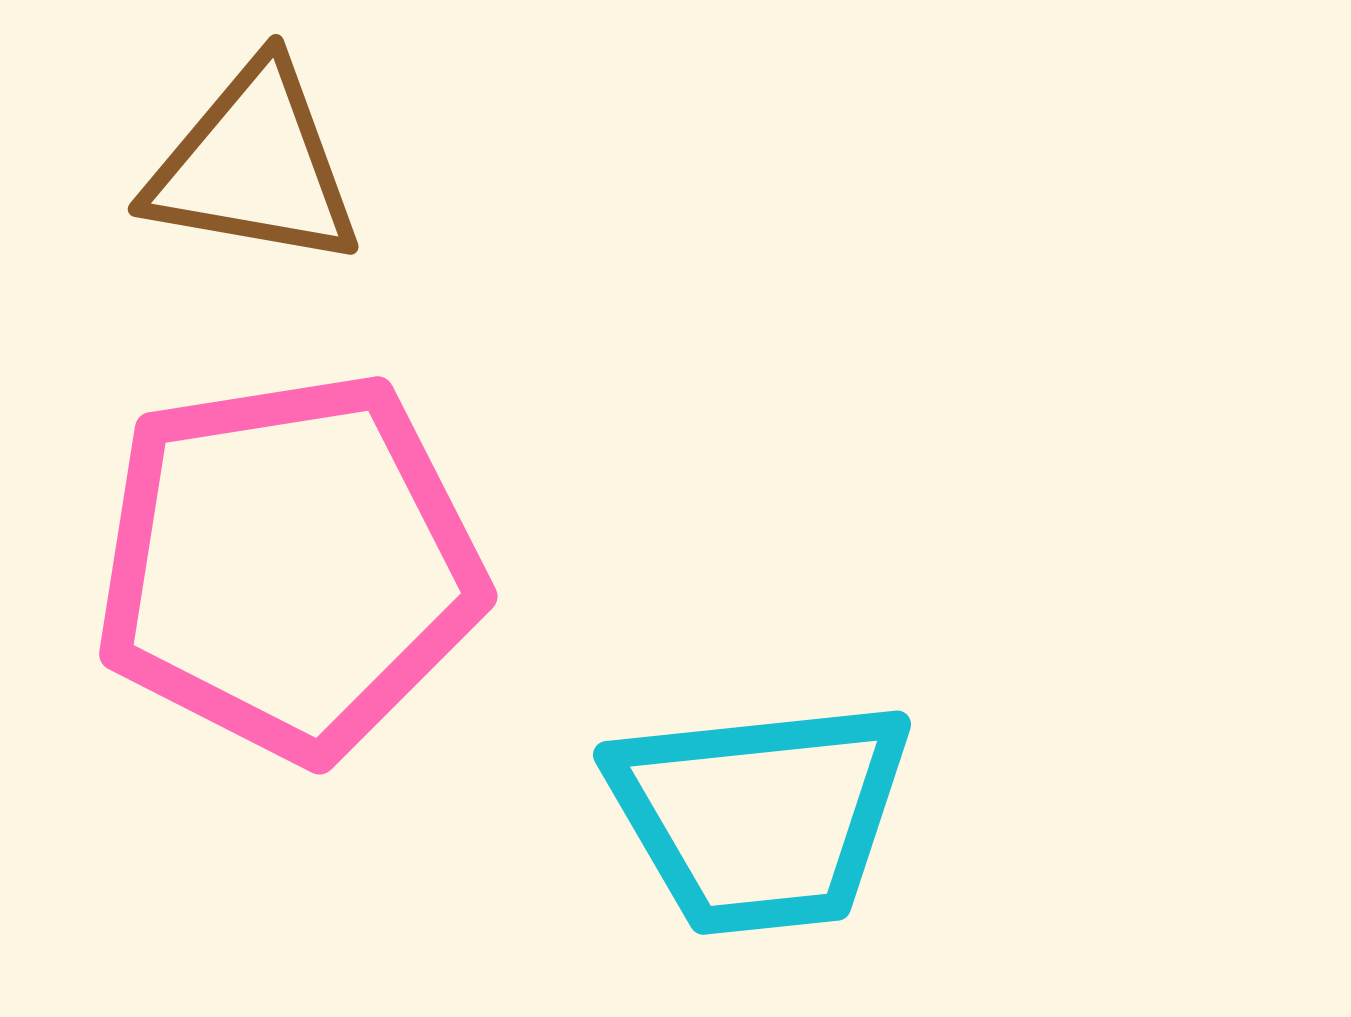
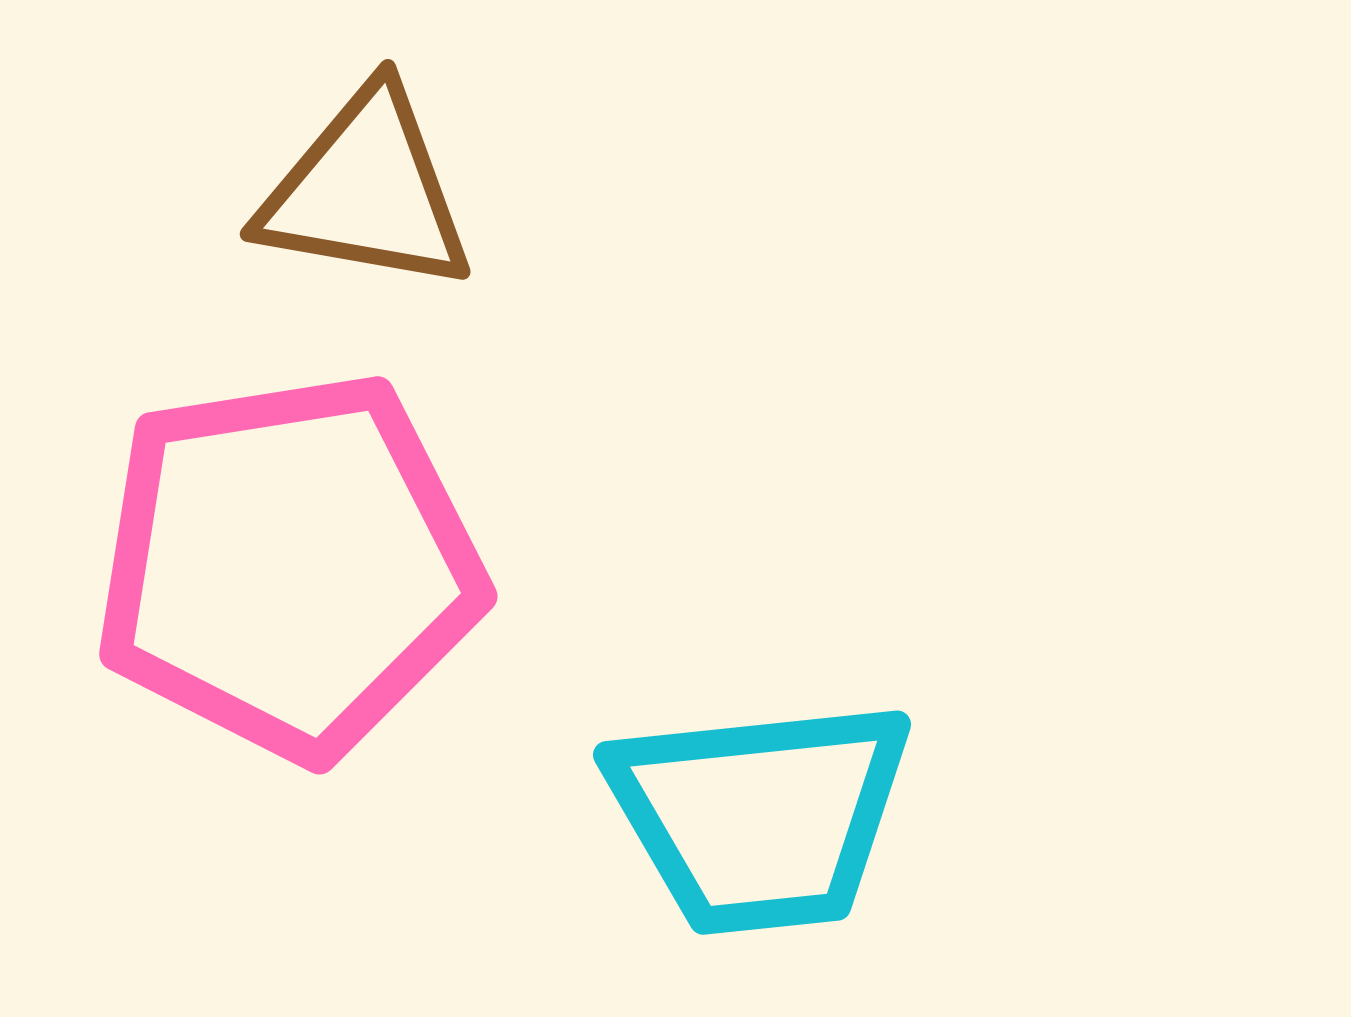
brown triangle: moved 112 px right, 25 px down
